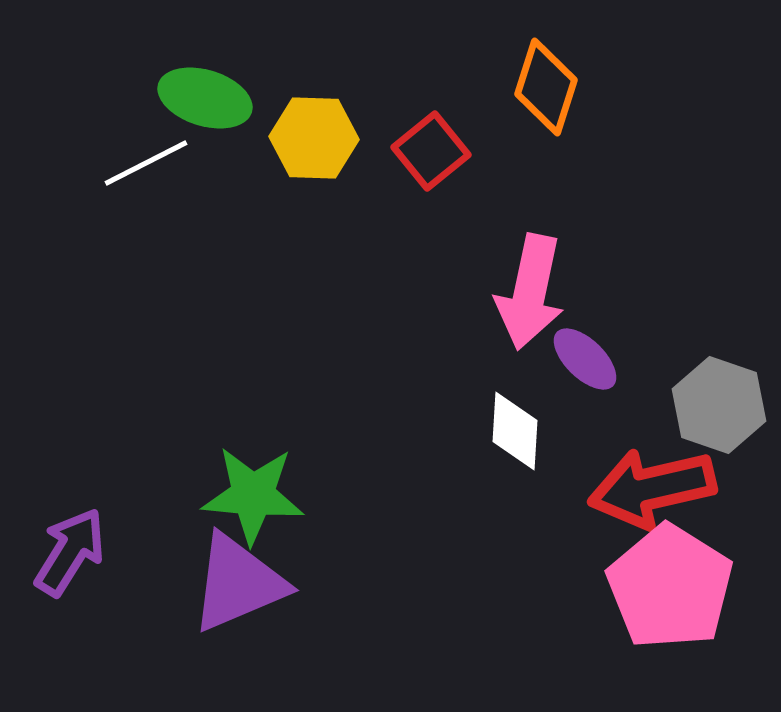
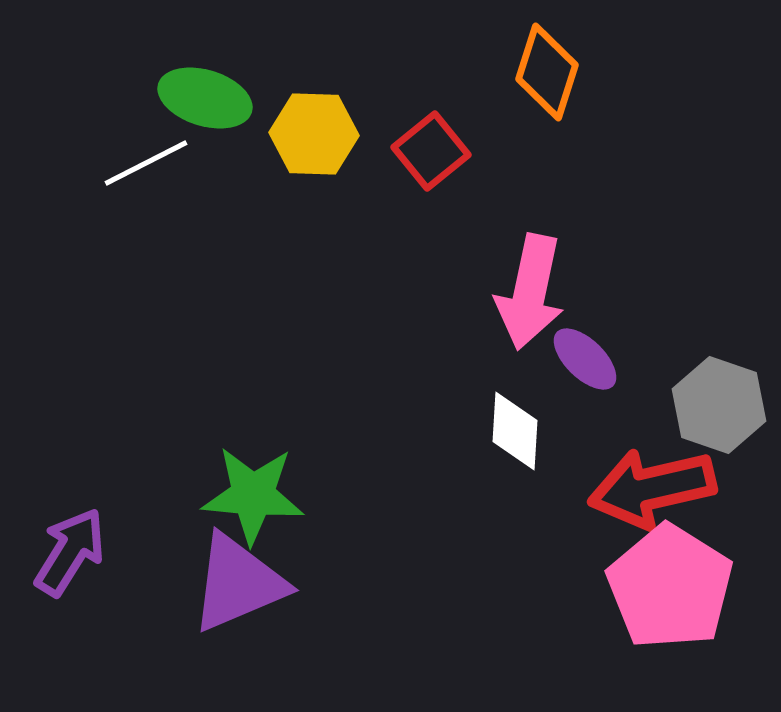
orange diamond: moved 1 px right, 15 px up
yellow hexagon: moved 4 px up
